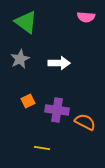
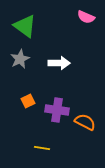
pink semicircle: rotated 18 degrees clockwise
green triangle: moved 1 px left, 4 px down
